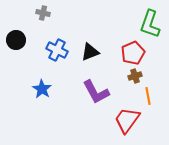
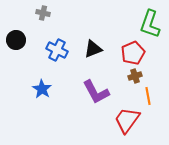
black triangle: moved 3 px right, 3 px up
